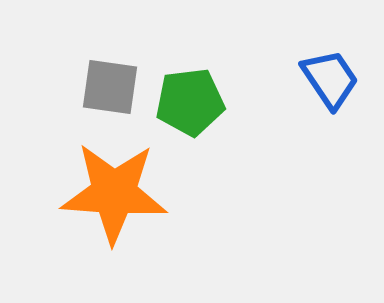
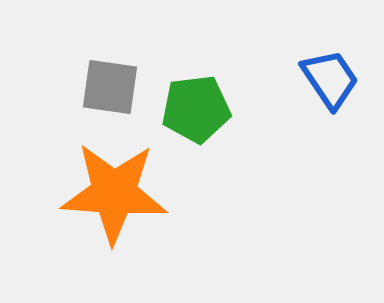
green pentagon: moved 6 px right, 7 px down
